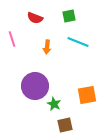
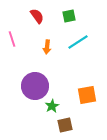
red semicircle: moved 2 px right, 2 px up; rotated 147 degrees counterclockwise
cyan line: rotated 55 degrees counterclockwise
green star: moved 2 px left, 2 px down; rotated 16 degrees clockwise
